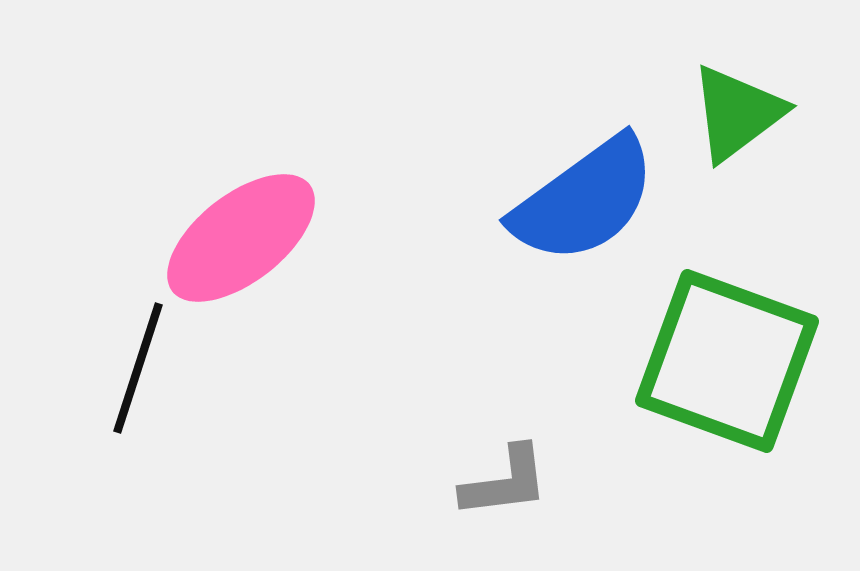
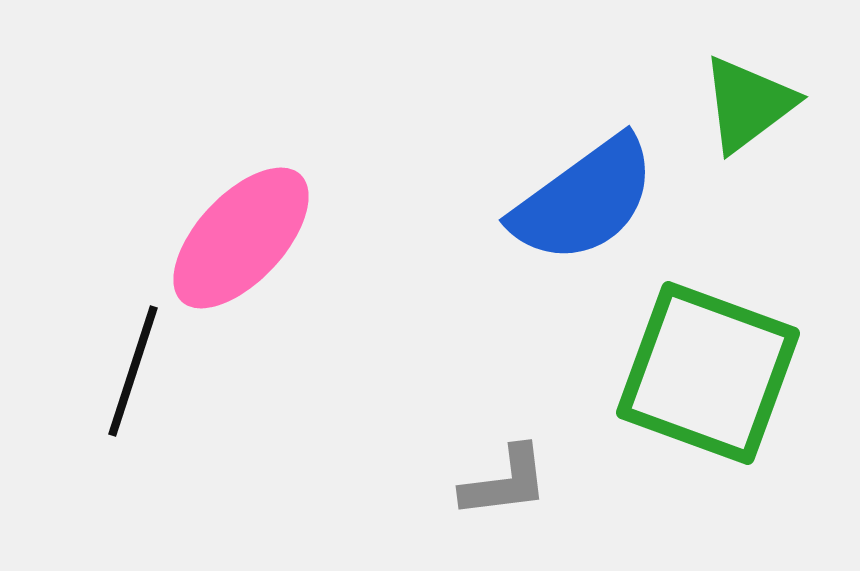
green triangle: moved 11 px right, 9 px up
pink ellipse: rotated 9 degrees counterclockwise
green square: moved 19 px left, 12 px down
black line: moved 5 px left, 3 px down
